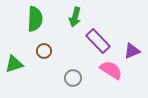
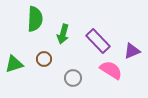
green arrow: moved 12 px left, 17 px down
brown circle: moved 8 px down
